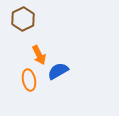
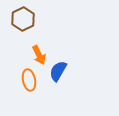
blue semicircle: rotated 30 degrees counterclockwise
